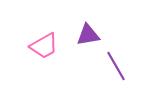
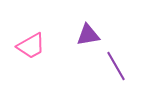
pink trapezoid: moved 13 px left
